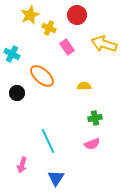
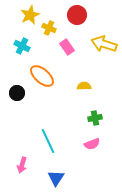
cyan cross: moved 10 px right, 8 px up
